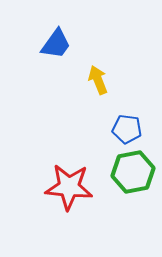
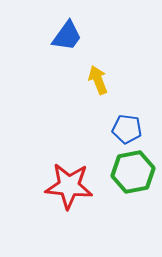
blue trapezoid: moved 11 px right, 8 px up
red star: moved 1 px up
